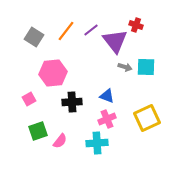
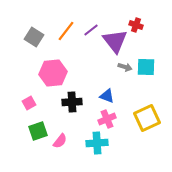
pink square: moved 4 px down
